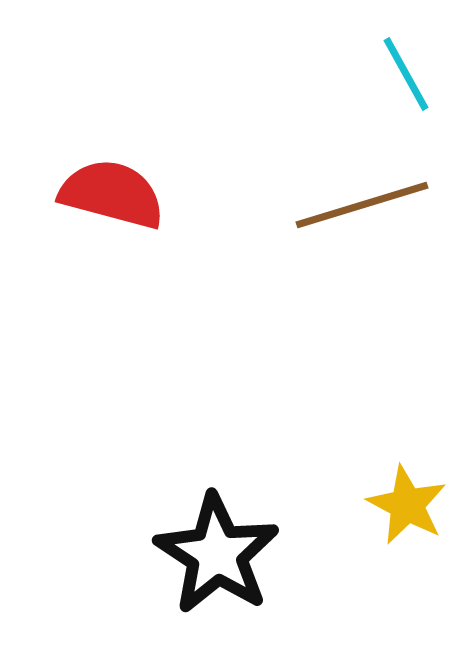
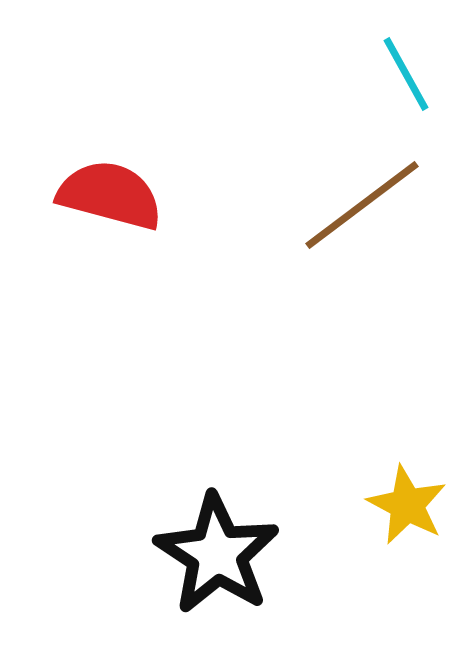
red semicircle: moved 2 px left, 1 px down
brown line: rotated 20 degrees counterclockwise
